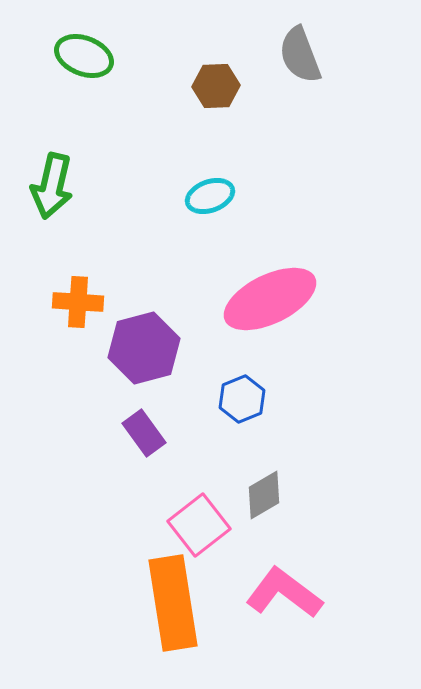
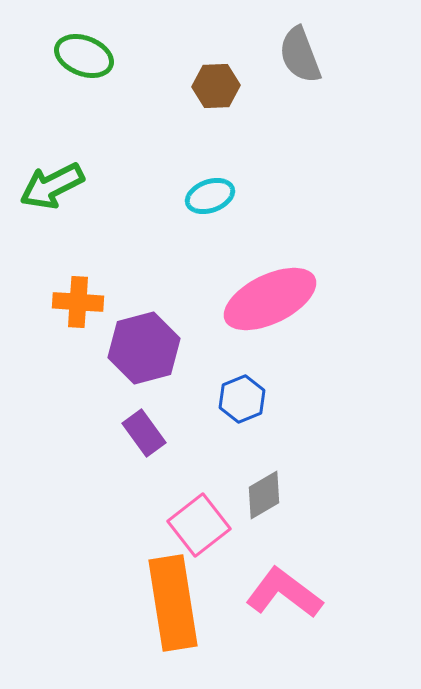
green arrow: rotated 50 degrees clockwise
